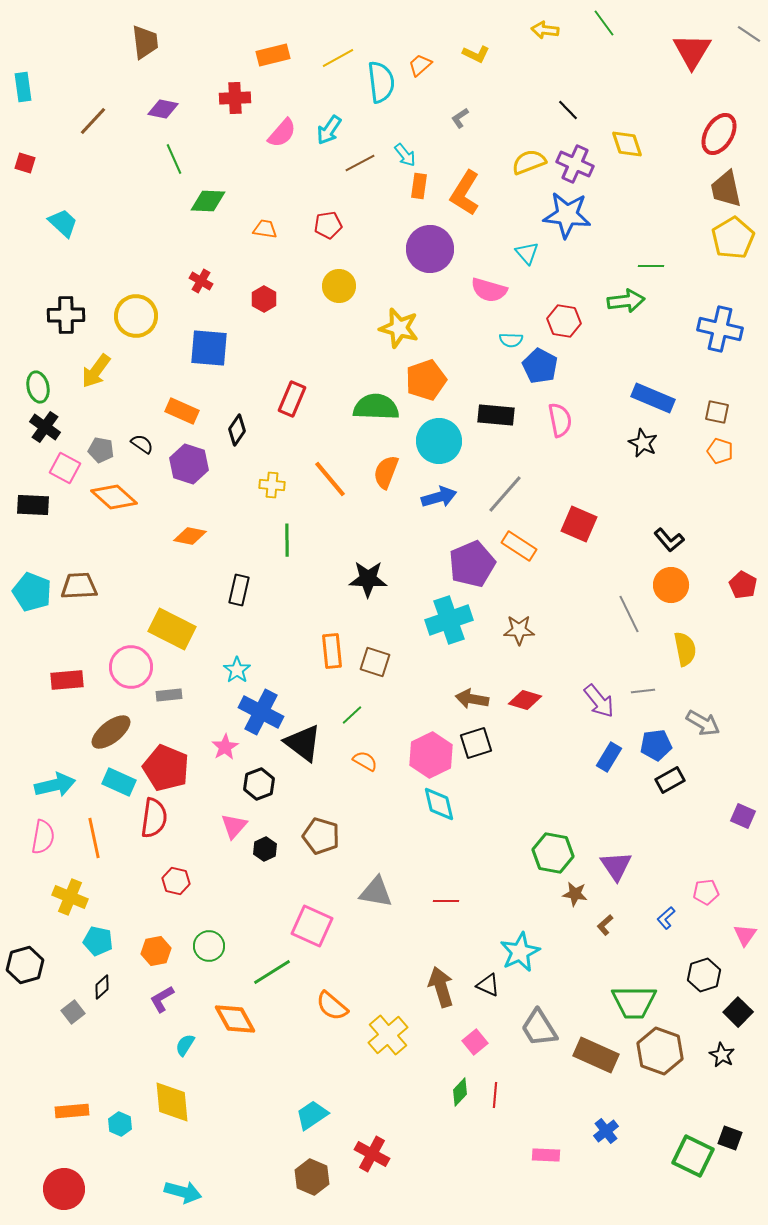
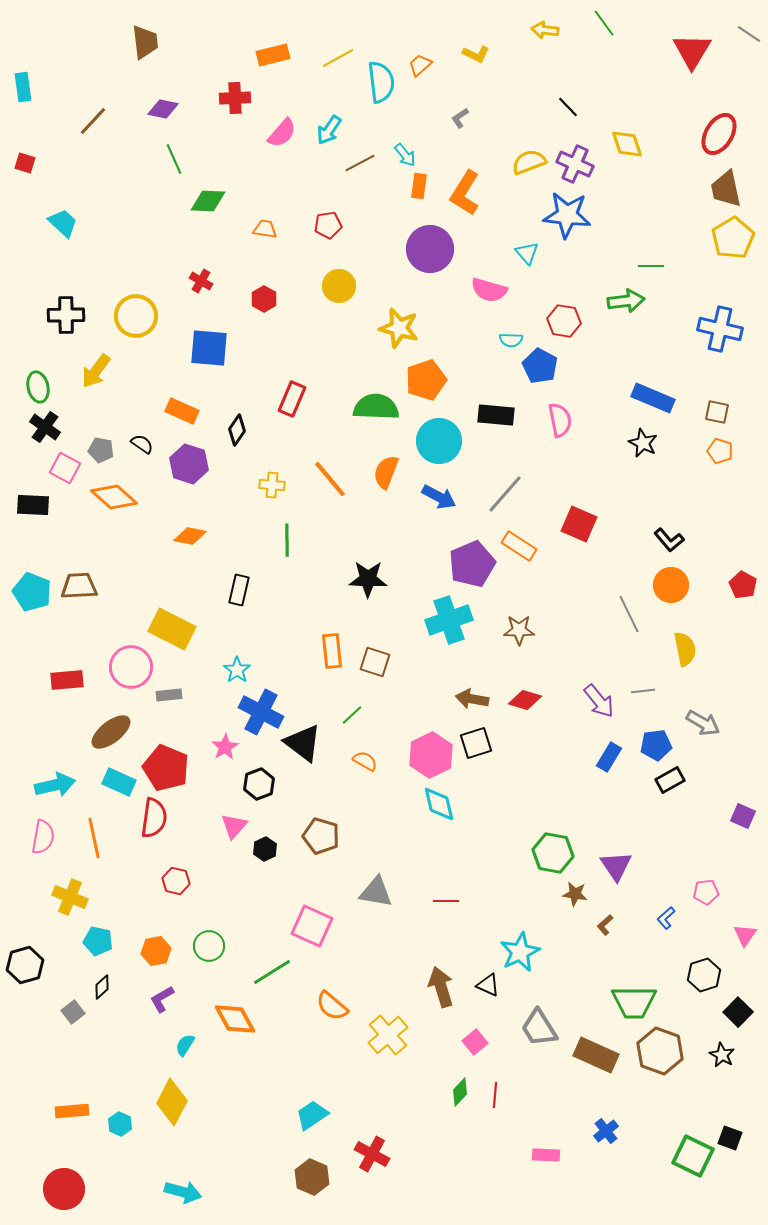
black line at (568, 110): moved 3 px up
blue arrow at (439, 497): rotated 44 degrees clockwise
yellow diamond at (172, 1102): rotated 33 degrees clockwise
